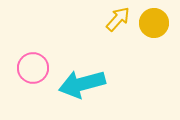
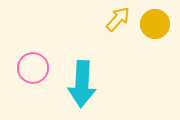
yellow circle: moved 1 px right, 1 px down
cyan arrow: rotated 72 degrees counterclockwise
